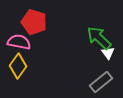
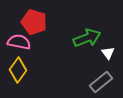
green arrow: moved 12 px left; rotated 116 degrees clockwise
yellow diamond: moved 4 px down
